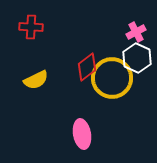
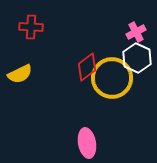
yellow semicircle: moved 16 px left, 6 px up
pink ellipse: moved 5 px right, 9 px down
